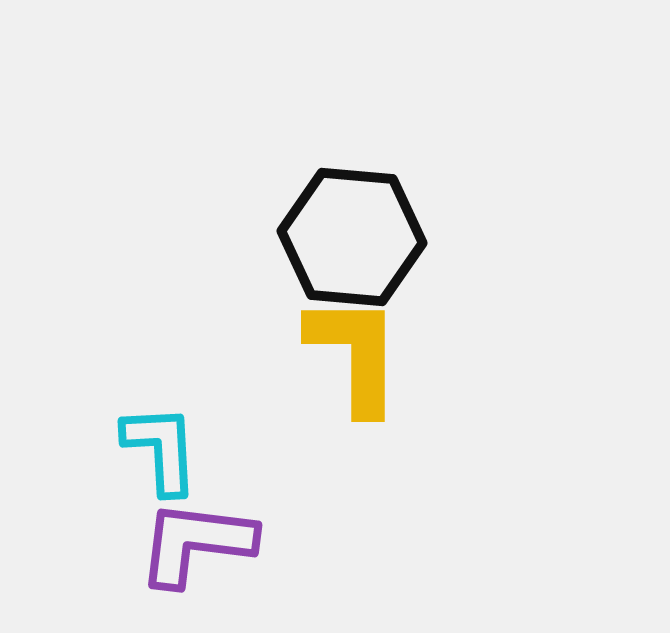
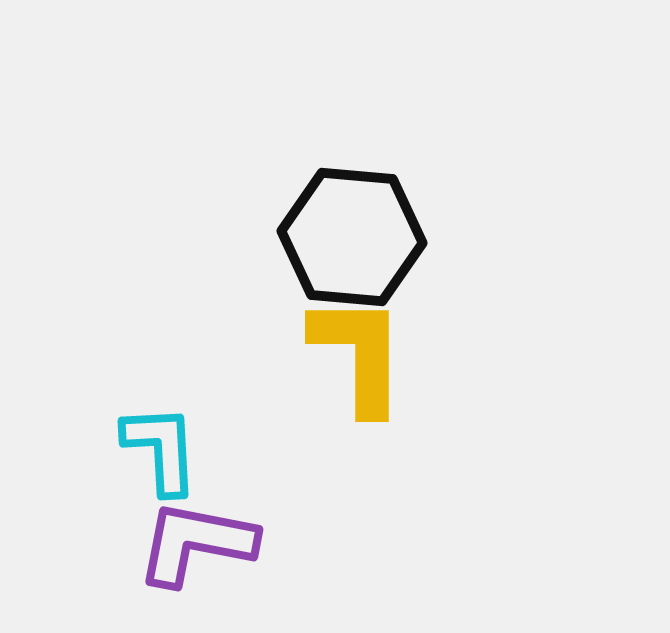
yellow L-shape: moved 4 px right
purple L-shape: rotated 4 degrees clockwise
